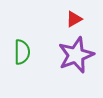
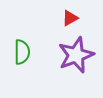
red triangle: moved 4 px left, 1 px up
